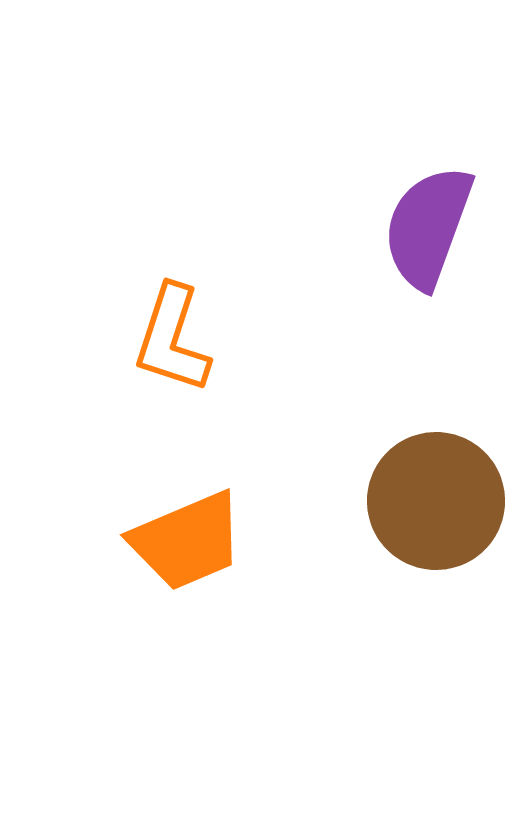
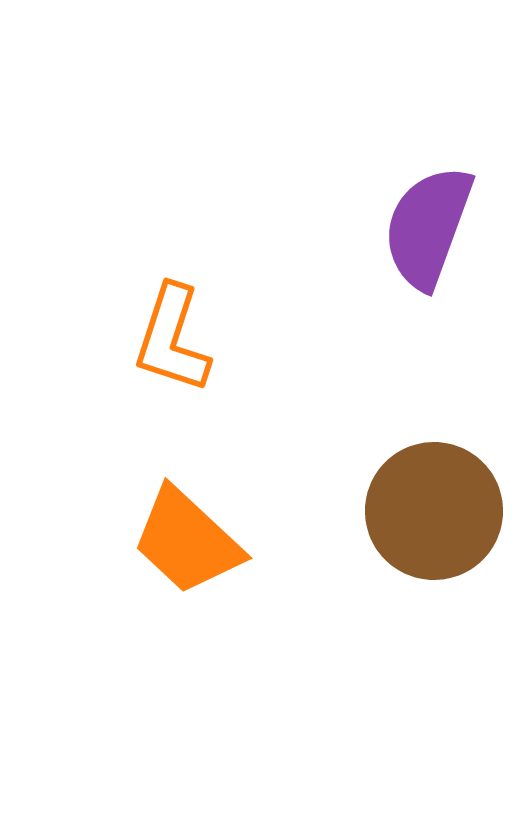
brown circle: moved 2 px left, 10 px down
orange trapezoid: rotated 66 degrees clockwise
